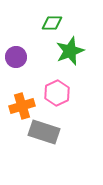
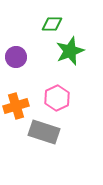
green diamond: moved 1 px down
pink hexagon: moved 5 px down
orange cross: moved 6 px left
